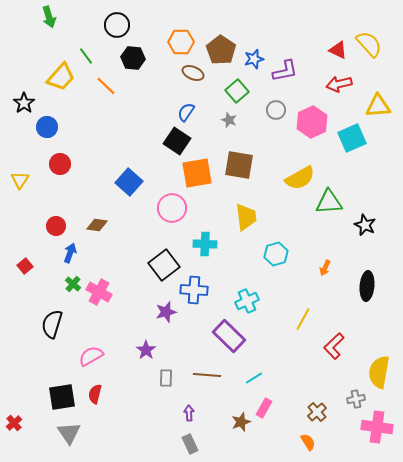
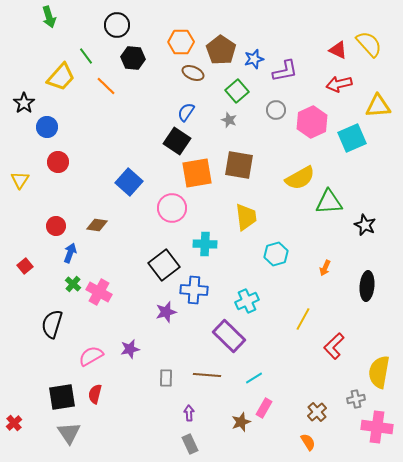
red circle at (60, 164): moved 2 px left, 2 px up
purple star at (146, 350): moved 16 px left, 1 px up; rotated 24 degrees clockwise
